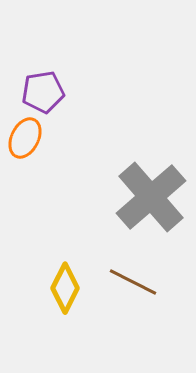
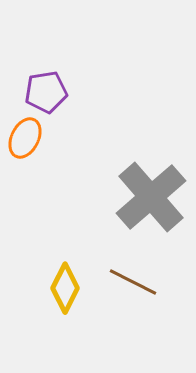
purple pentagon: moved 3 px right
